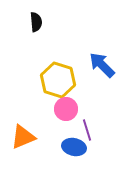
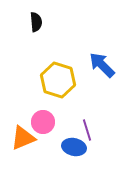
pink circle: moved 23 px left, 13 px down
orange triangle: moved 1 px down
